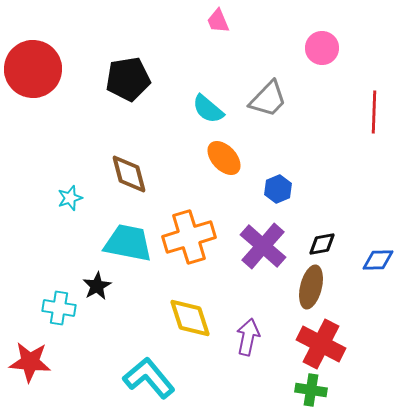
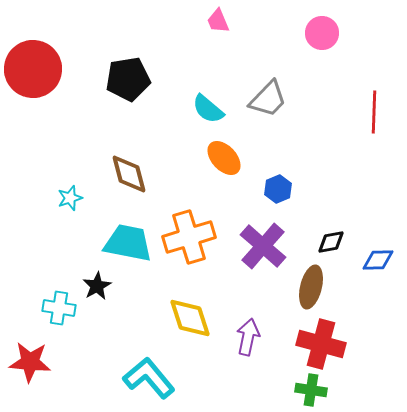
pink circle: moved 15 px up
black diamond: moved 9 px right, 2 px up
red cross: rotated 12 degrees counterclockwise
